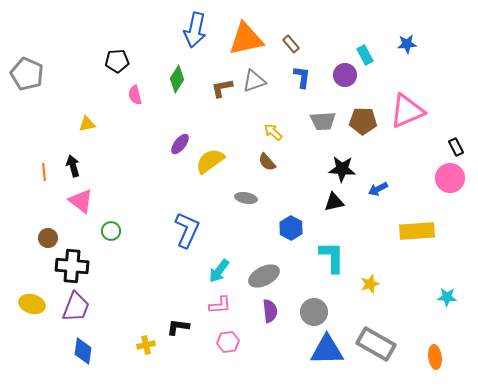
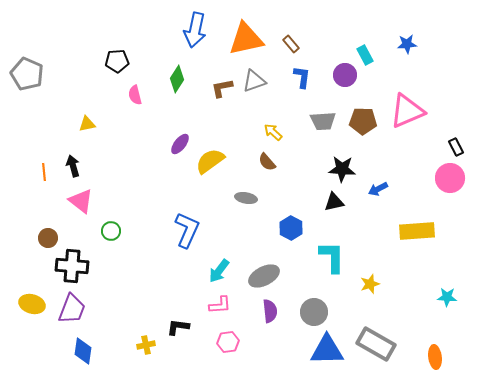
purple trapezoid at (76, 307): moved 4 px left, 2 px down
